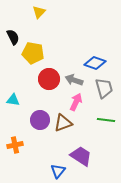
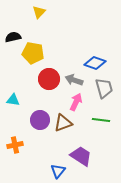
black semicircle: rotated 77 degrees counterclockwise
green line: moved 5 px left
